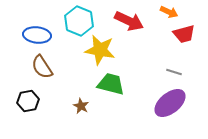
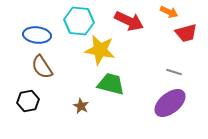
cyan hexagon: rotated 16 degrees counterclockwise
red trapezoid: moved 2 px right, 1 px up
